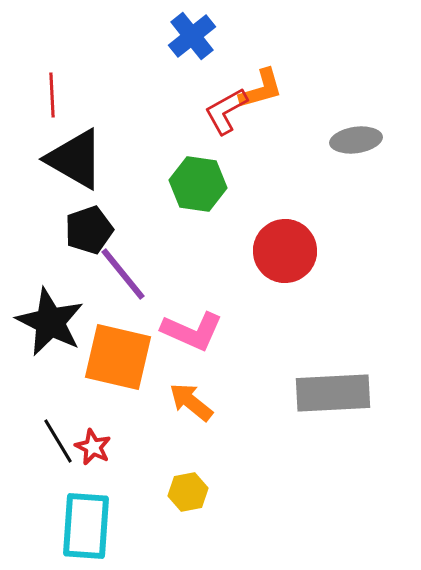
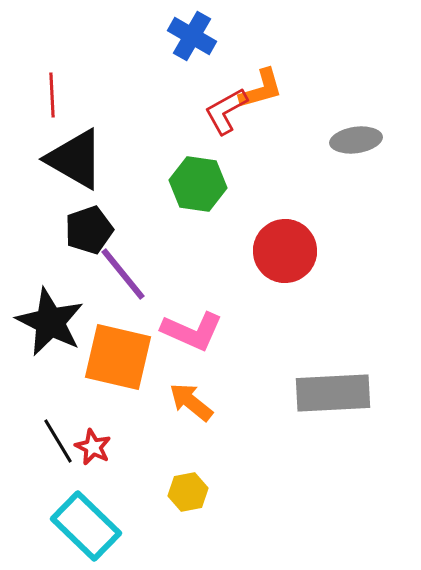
blue cross: rotated 21 degrees counterclockwise
cyan rectangle: rotated 50 degrees counterclockwise
